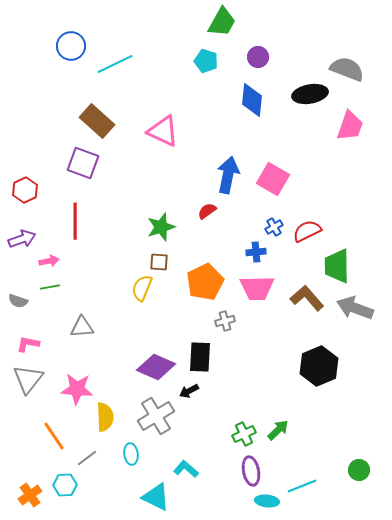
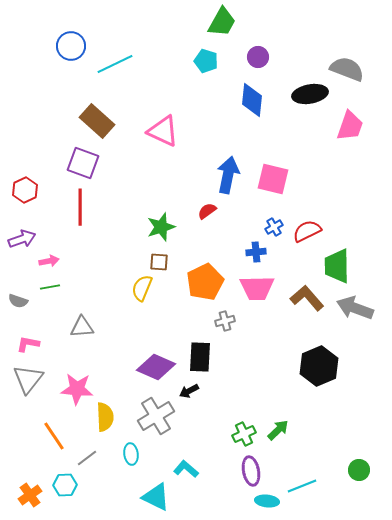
pink square at (273, 179): rotated 16 degrees counterclockwise
red line at (75, 221): moved 5 px right, 14 px up
